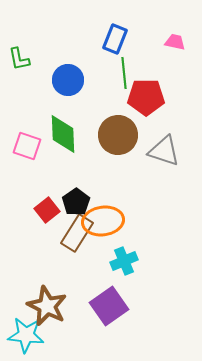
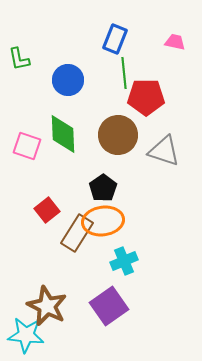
black pentagon: moved 27 px right, 14 px up
